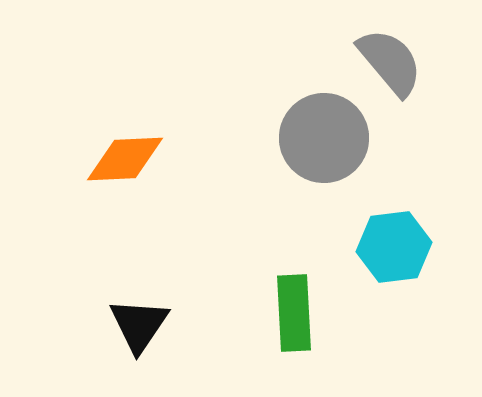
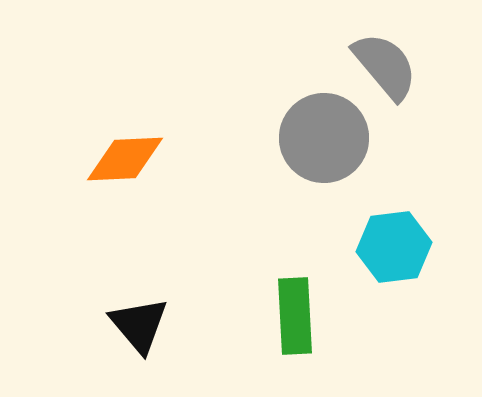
gray semicircle: moved 5 px left, 4 px down
green rectangle: moved 1 px right, 3 px down
black triangle: rotated 14 degrees counterclockwise
